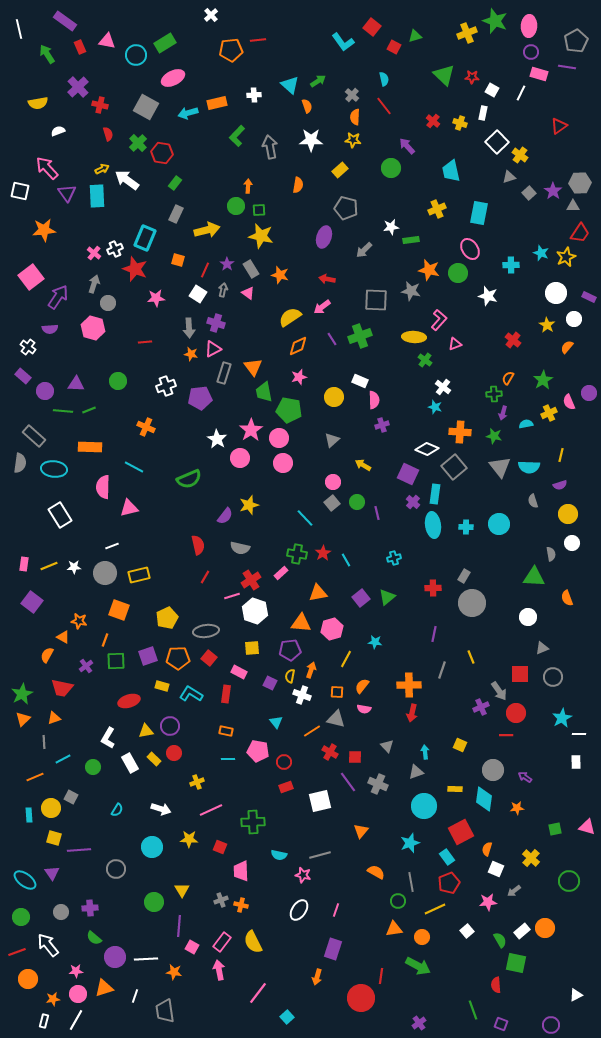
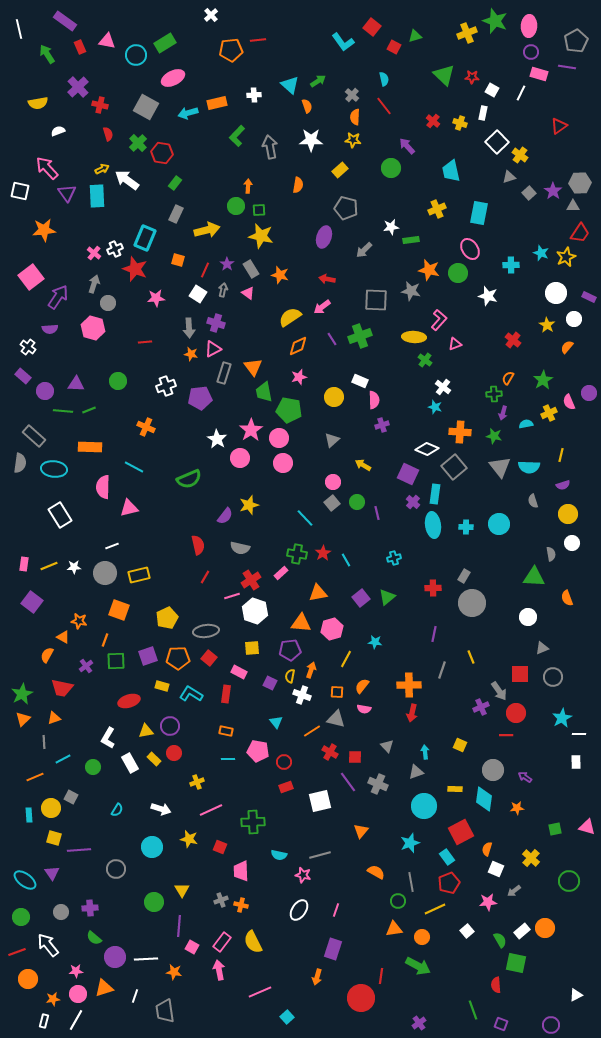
purple semicircle at (560, 485): moved 3 px right
yellow star at (189, 839): rotated 12 degrees clockwise
pink line at (258, 993): moved 2 px right, 1 px up; rotated 30 degrees clockwise
